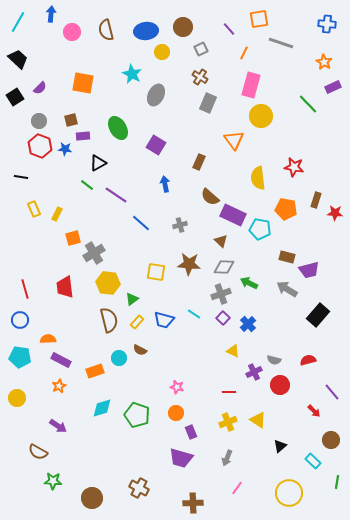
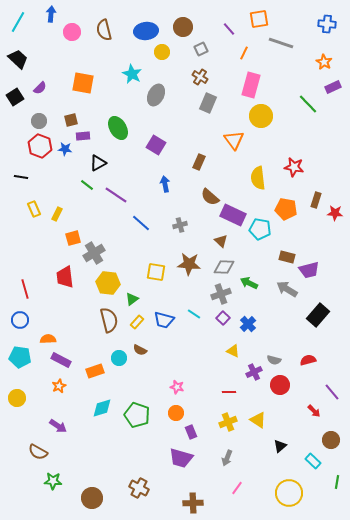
brown semicircle at (106, 30): moved 2 px left
red trapezoid at (65, 287): moved 10 px up
